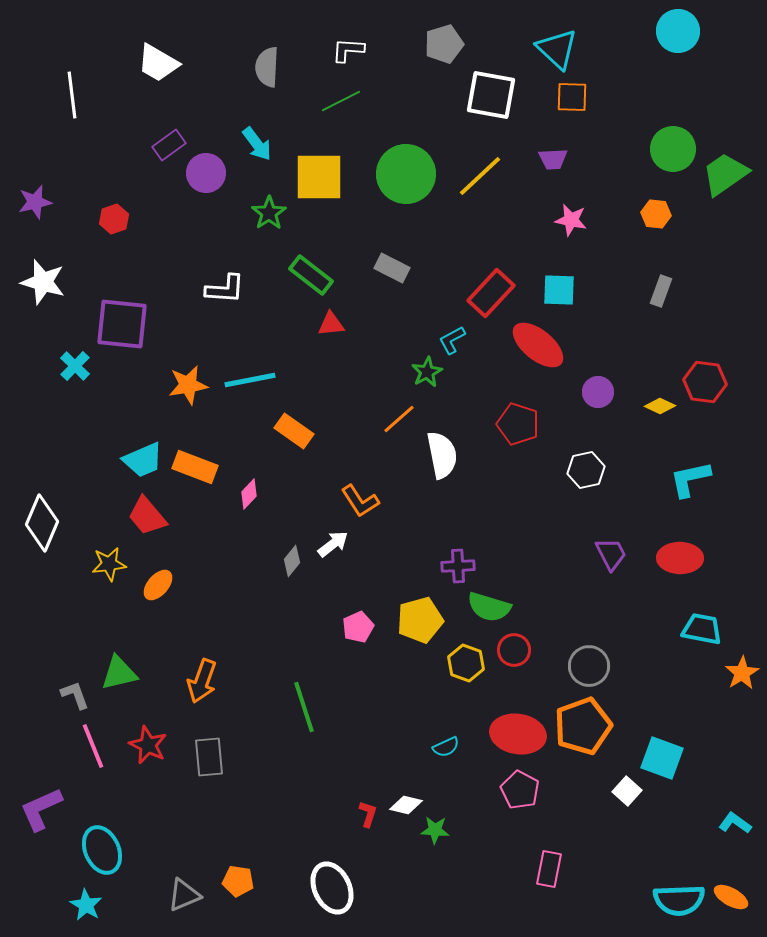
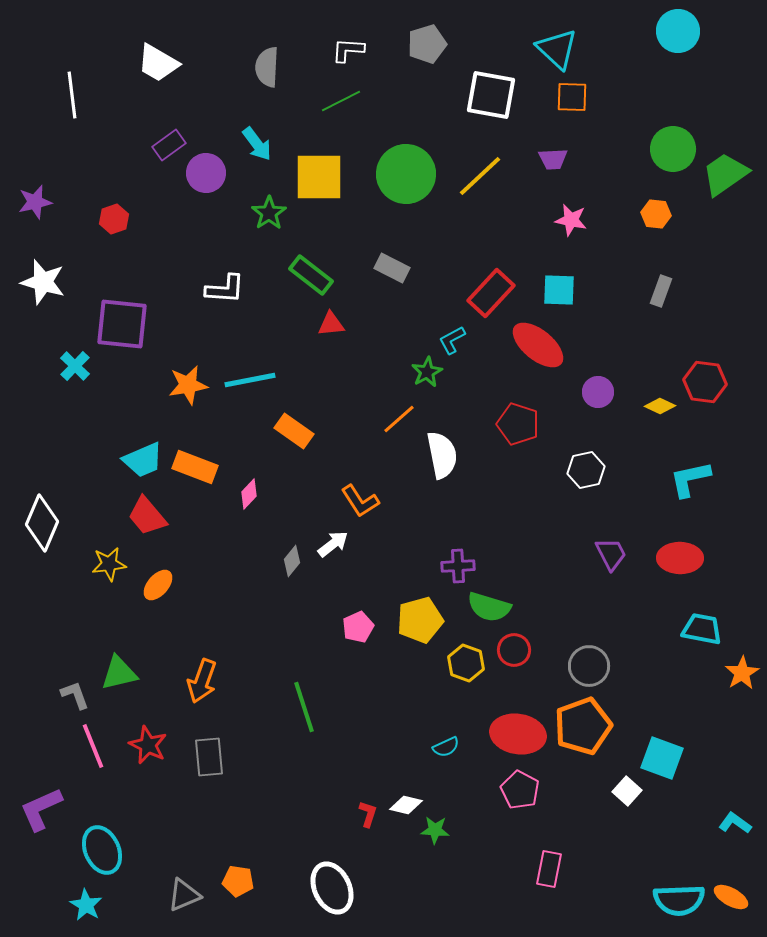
gray pentagon at (444, 44): moved 17 px left
